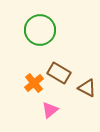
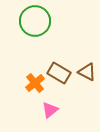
green circle: moved 5 px left, 9 px up
orange cross: moved 1 px right
brown triangle: moved 16 px up
